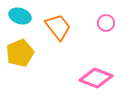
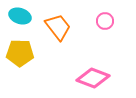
pink circle: moved 1 px left, 2 px up
yellow pentagon: rotated 24 degrees clockwise
pink diamond: moved 3 px left
